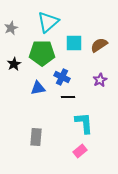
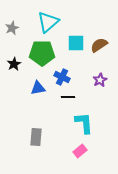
gray star: moved 1 px right
cyan square: moved 2 px right
